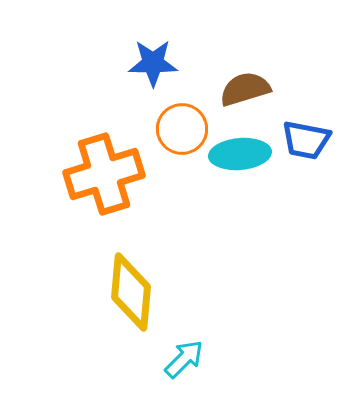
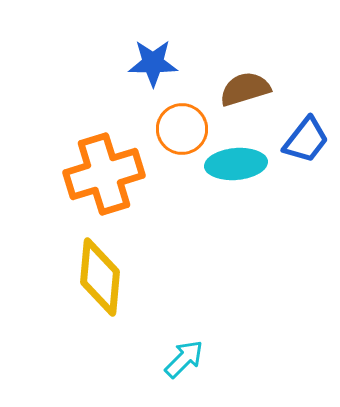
blue trapezoid: rotated 63 degrees counterclockwise
cyan ellipse: moved 4 px left, 10 px down
yellow diamond: moved 31 px left, 15 px up
